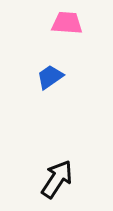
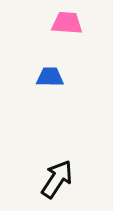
blue trapezoid: rotated 36 degrees clockwise
